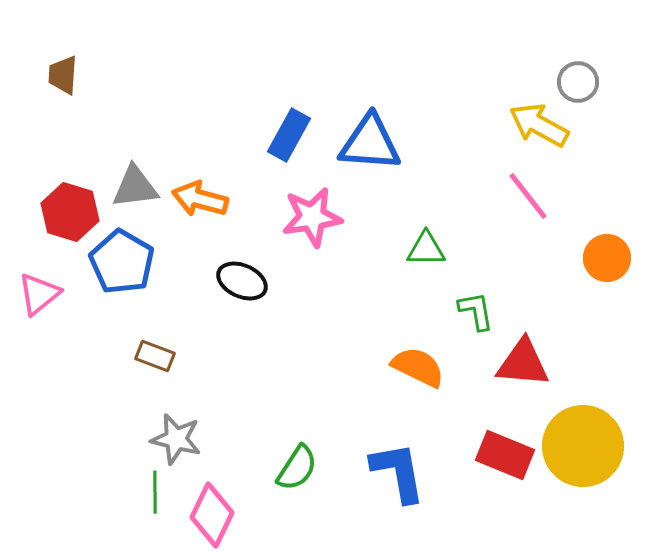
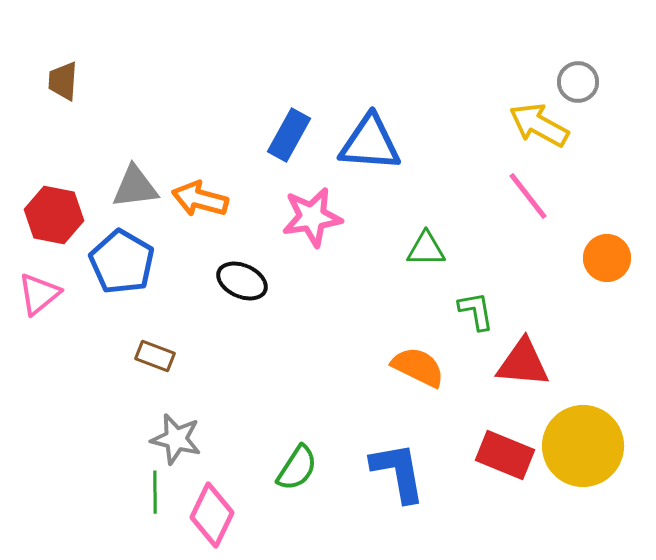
brown trapezoid: moved 6 px down
red hexagon: moved 16 px left, 3 px down; rotated 6 degrees counterclockwise
